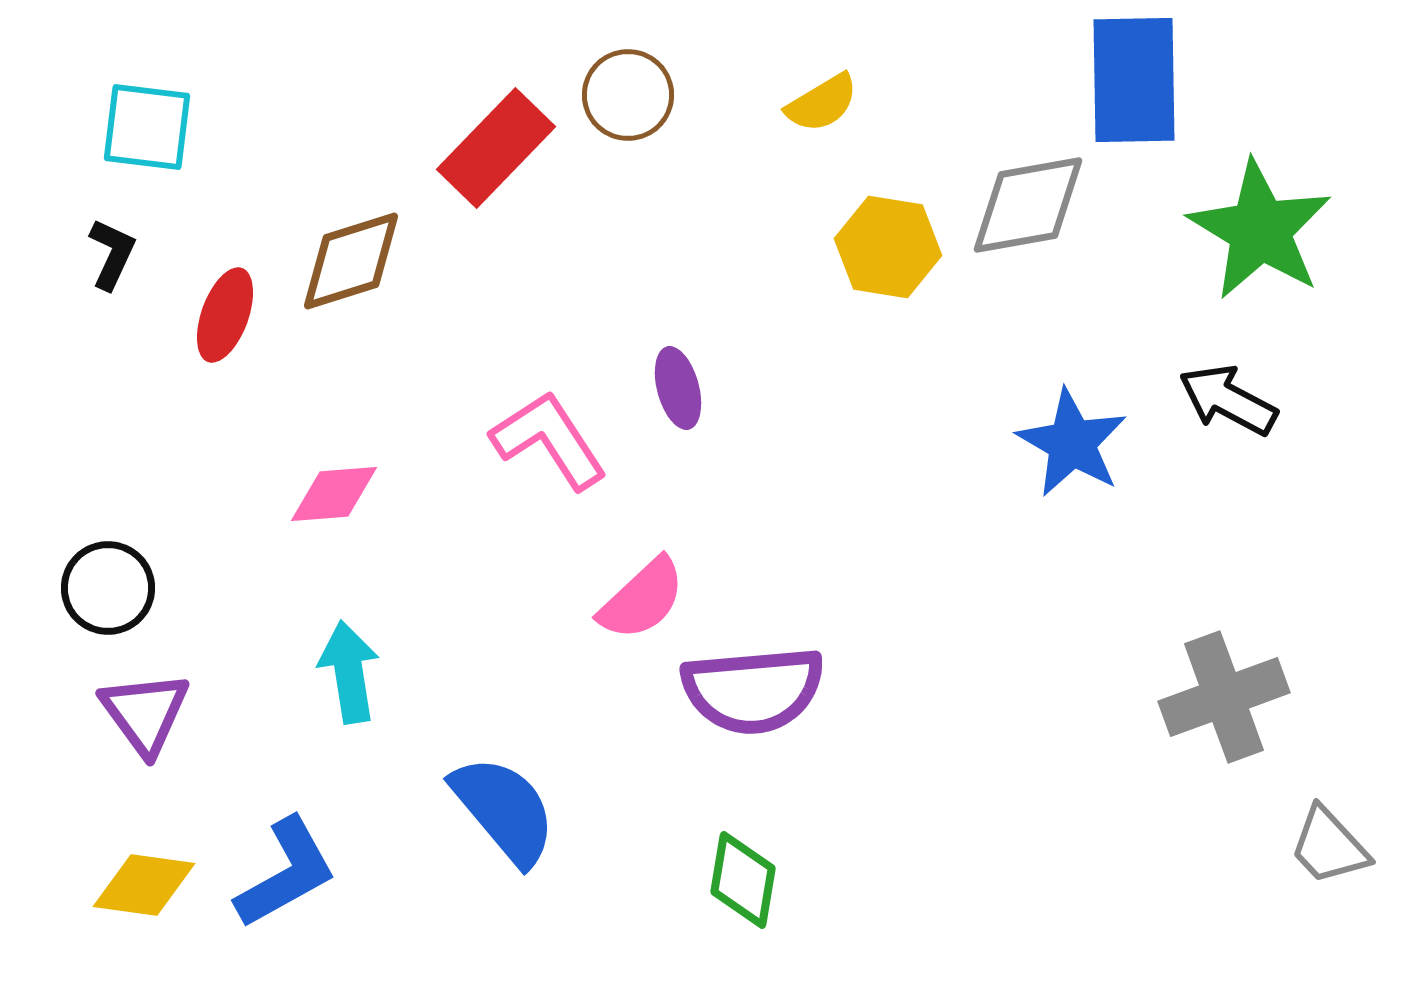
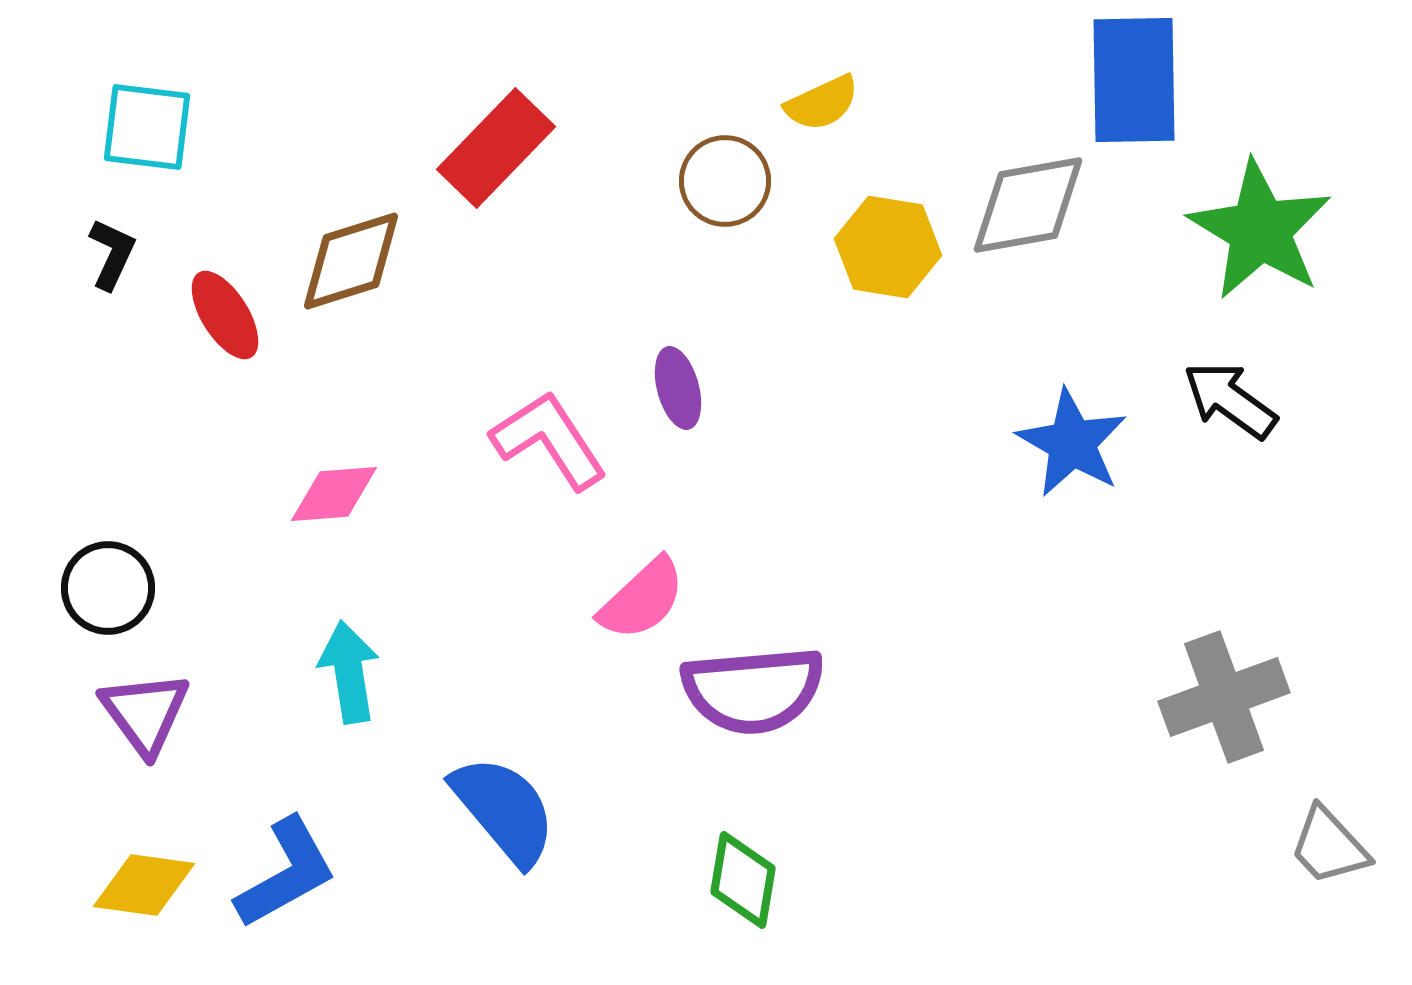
brown circle: moved 97 px right, 86 px down
yellow semicircle: rotated 6 degrees clockwise
red ellipse: rotated 52 degrees counterclockwise
black arrow: moved 2 px right; rotated 8 degrees clockwise
